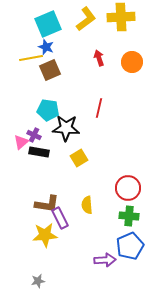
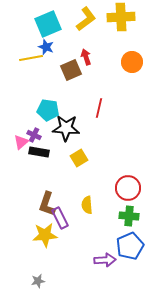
red arrow: moved 13 px left, 1 px up
brown square: moved 21 px right
brown L-shape: rotated 100 degrees clockwise
